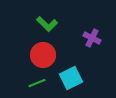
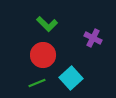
purple cross: moved 1 px right
cyan square: rotated 15 degrees counterclockwise
